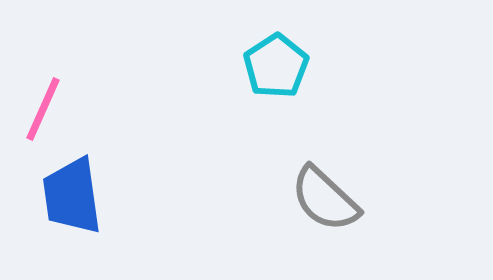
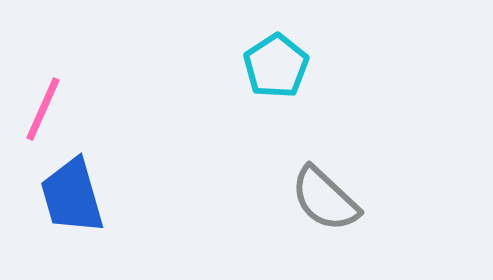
blue trapezoid: rotated 8 degrees counterclockwise
